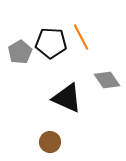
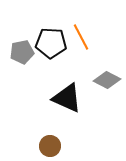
gray pentagon: moved 2 px right; rotated 20 degrees clockwise
gray diamond: rotated 28 degrees counterclockwise
brown circle: moved 4 px down
